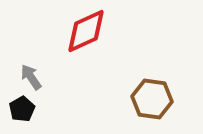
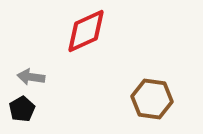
gray arrow: rotated 48 degrees counterclockwise
